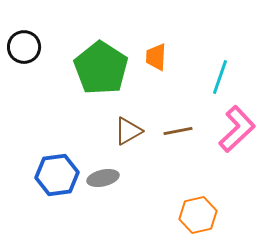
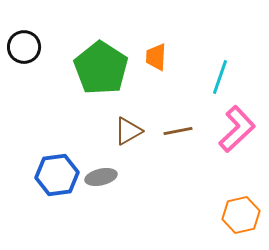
gray ellipse: moved 2 px left, 1 px up
orange hexagon: moved 43 px right
